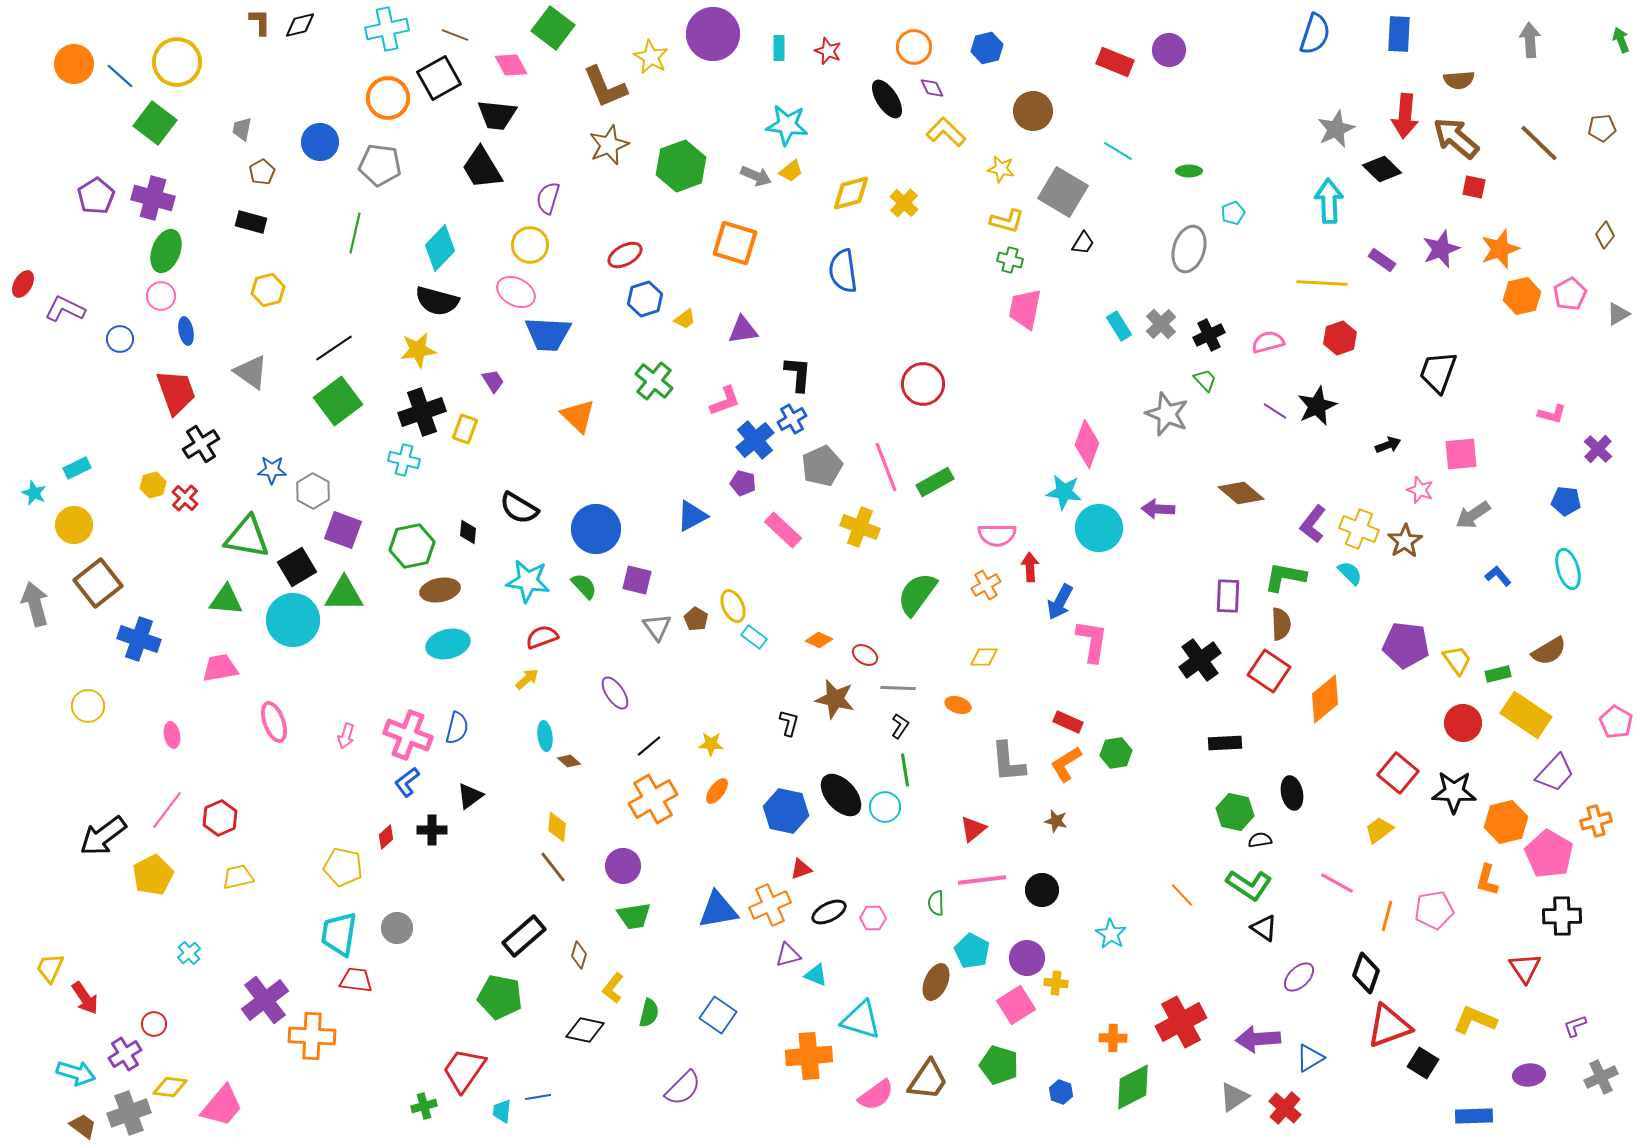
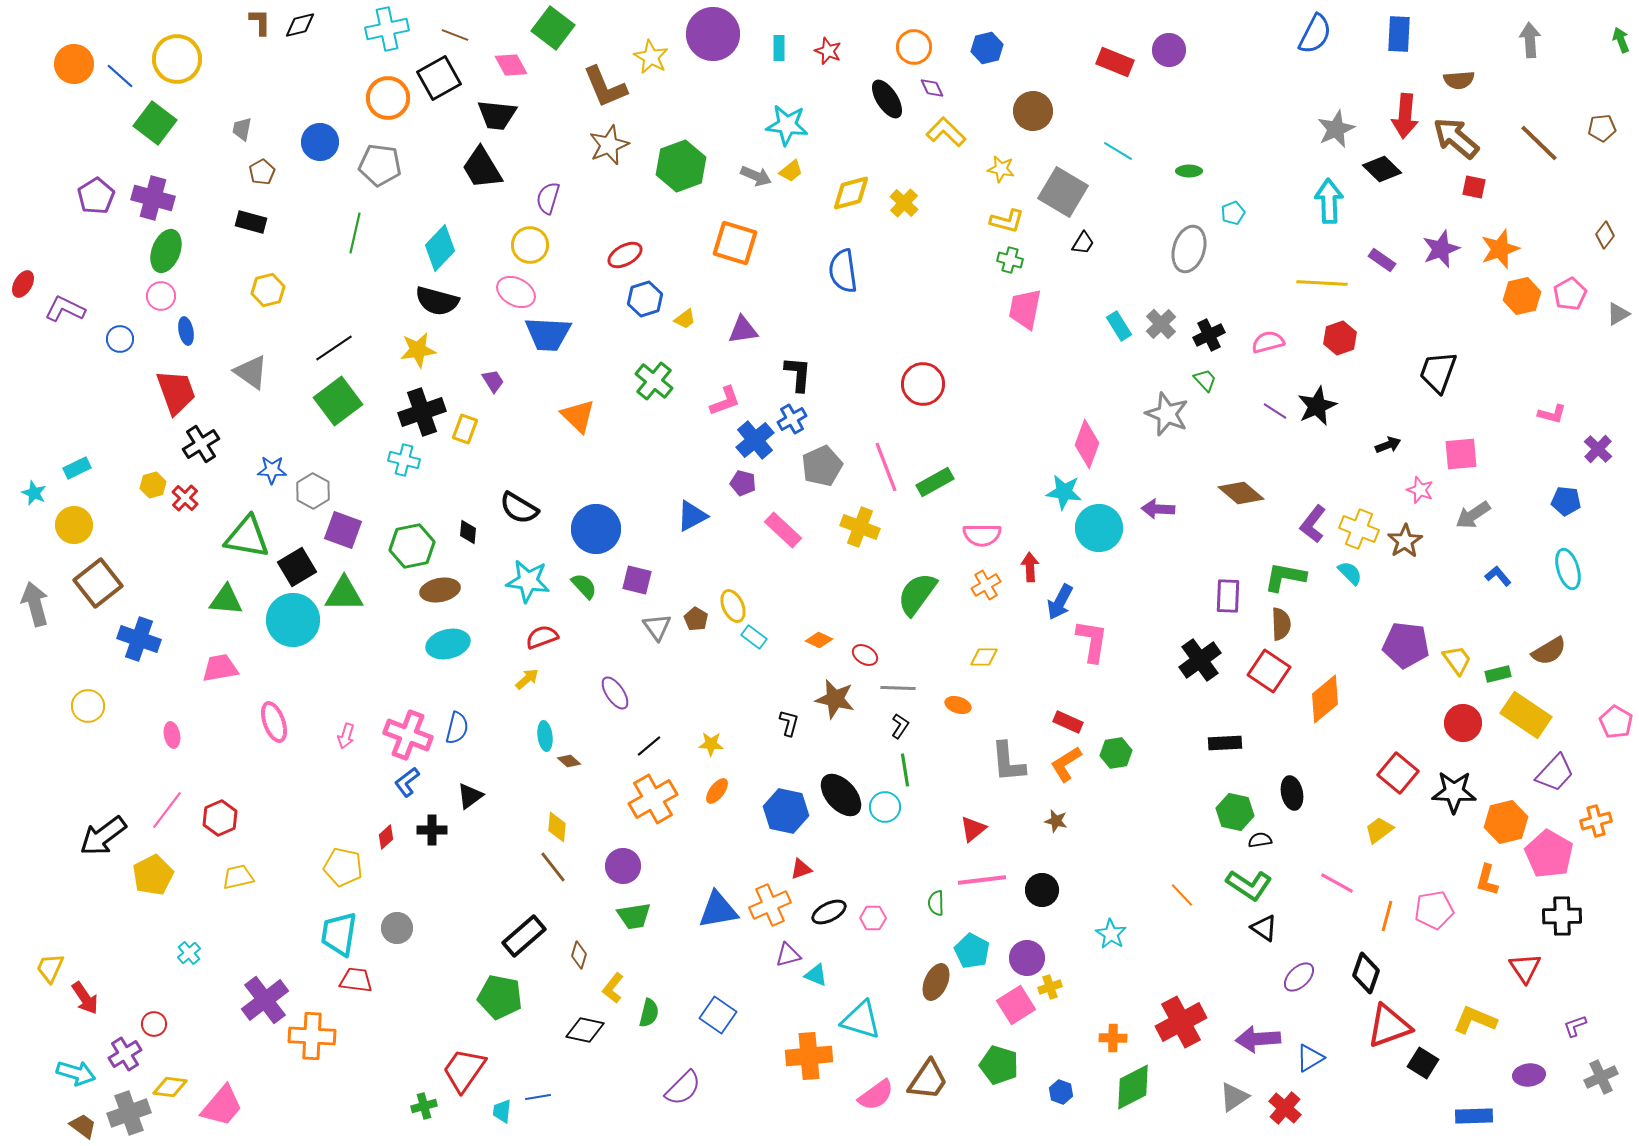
blue semicircle at (1315, 34): rotated 9 degrees clockwise
yellow circle at (177, 62): moved 3 px up
pink semicircle at (997, 535): moved 15 px left
yellow cross at (1056, 983): moved 6 px left, 4 px down; rotated 25 degrees counterclockwise
